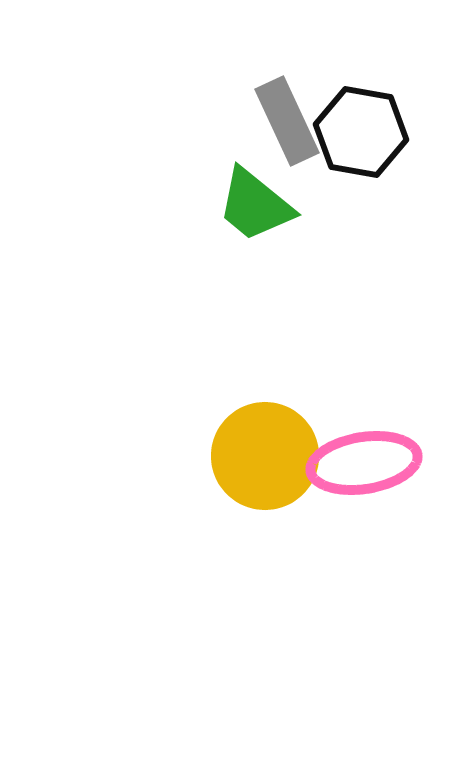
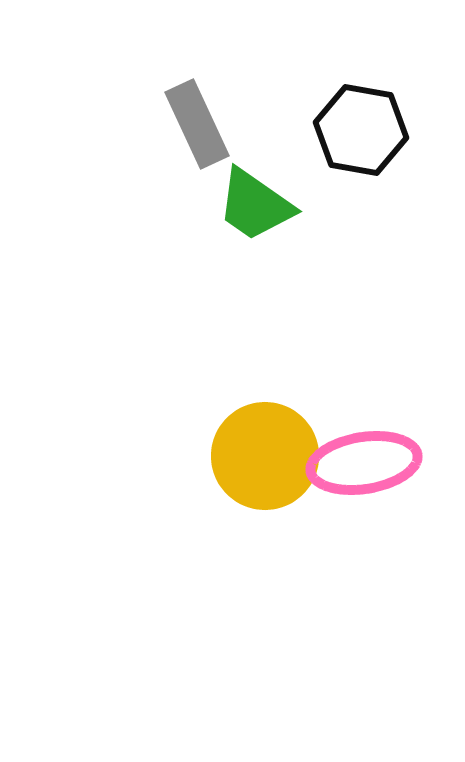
gray rectangle: moved 90 px left, 3 px down
black hexagon: moved 2 px up
green trapezoid: rotated 4 degrees counterclockwise
